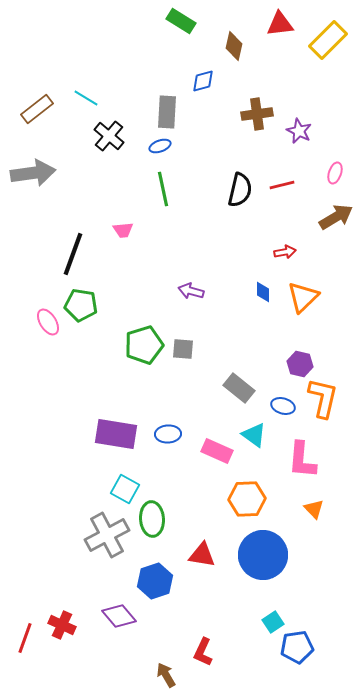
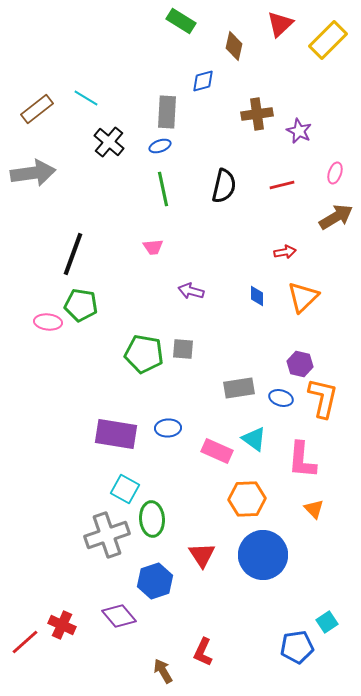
red triangle at (280, 24): rotated 36 degrees counterclockwise
black cross at (109, 136): moved 6 px down
black semicircle at (240, 190): moved 16 px left, 4 px up
pink trapezoid at (123, 230): moved 30 px right, 17 px down
blue diamond at (263, 292): moved 6 px left, 4 px down
pink ellipse at (48, 322): rotated 52 degrees counterclockwise
green pentagon at (144, 345): moved 9 px down; rotated 27 degrees clockwise
gray rectangle at (239, 388): rotated 48 degrees counterclockwise
blue ellipse at (283, 406): moved 2 px left, 8 px up
blue ellipse at (168, 434): moved 6 px up
cyan triangle at (254, 435): moved 4 px down
gray cross at (107, 535): rotated 9 degrees clockwise
red triangle at (202, 555): rotated 48 degrees clockwise
cyan square at (273, 622): moved 54 px right
red line at (25, 638): moved 4 px down; rotated 28 degrees clockwise
brown arrow at (166, 675): moved 3 px left, 4 px up
